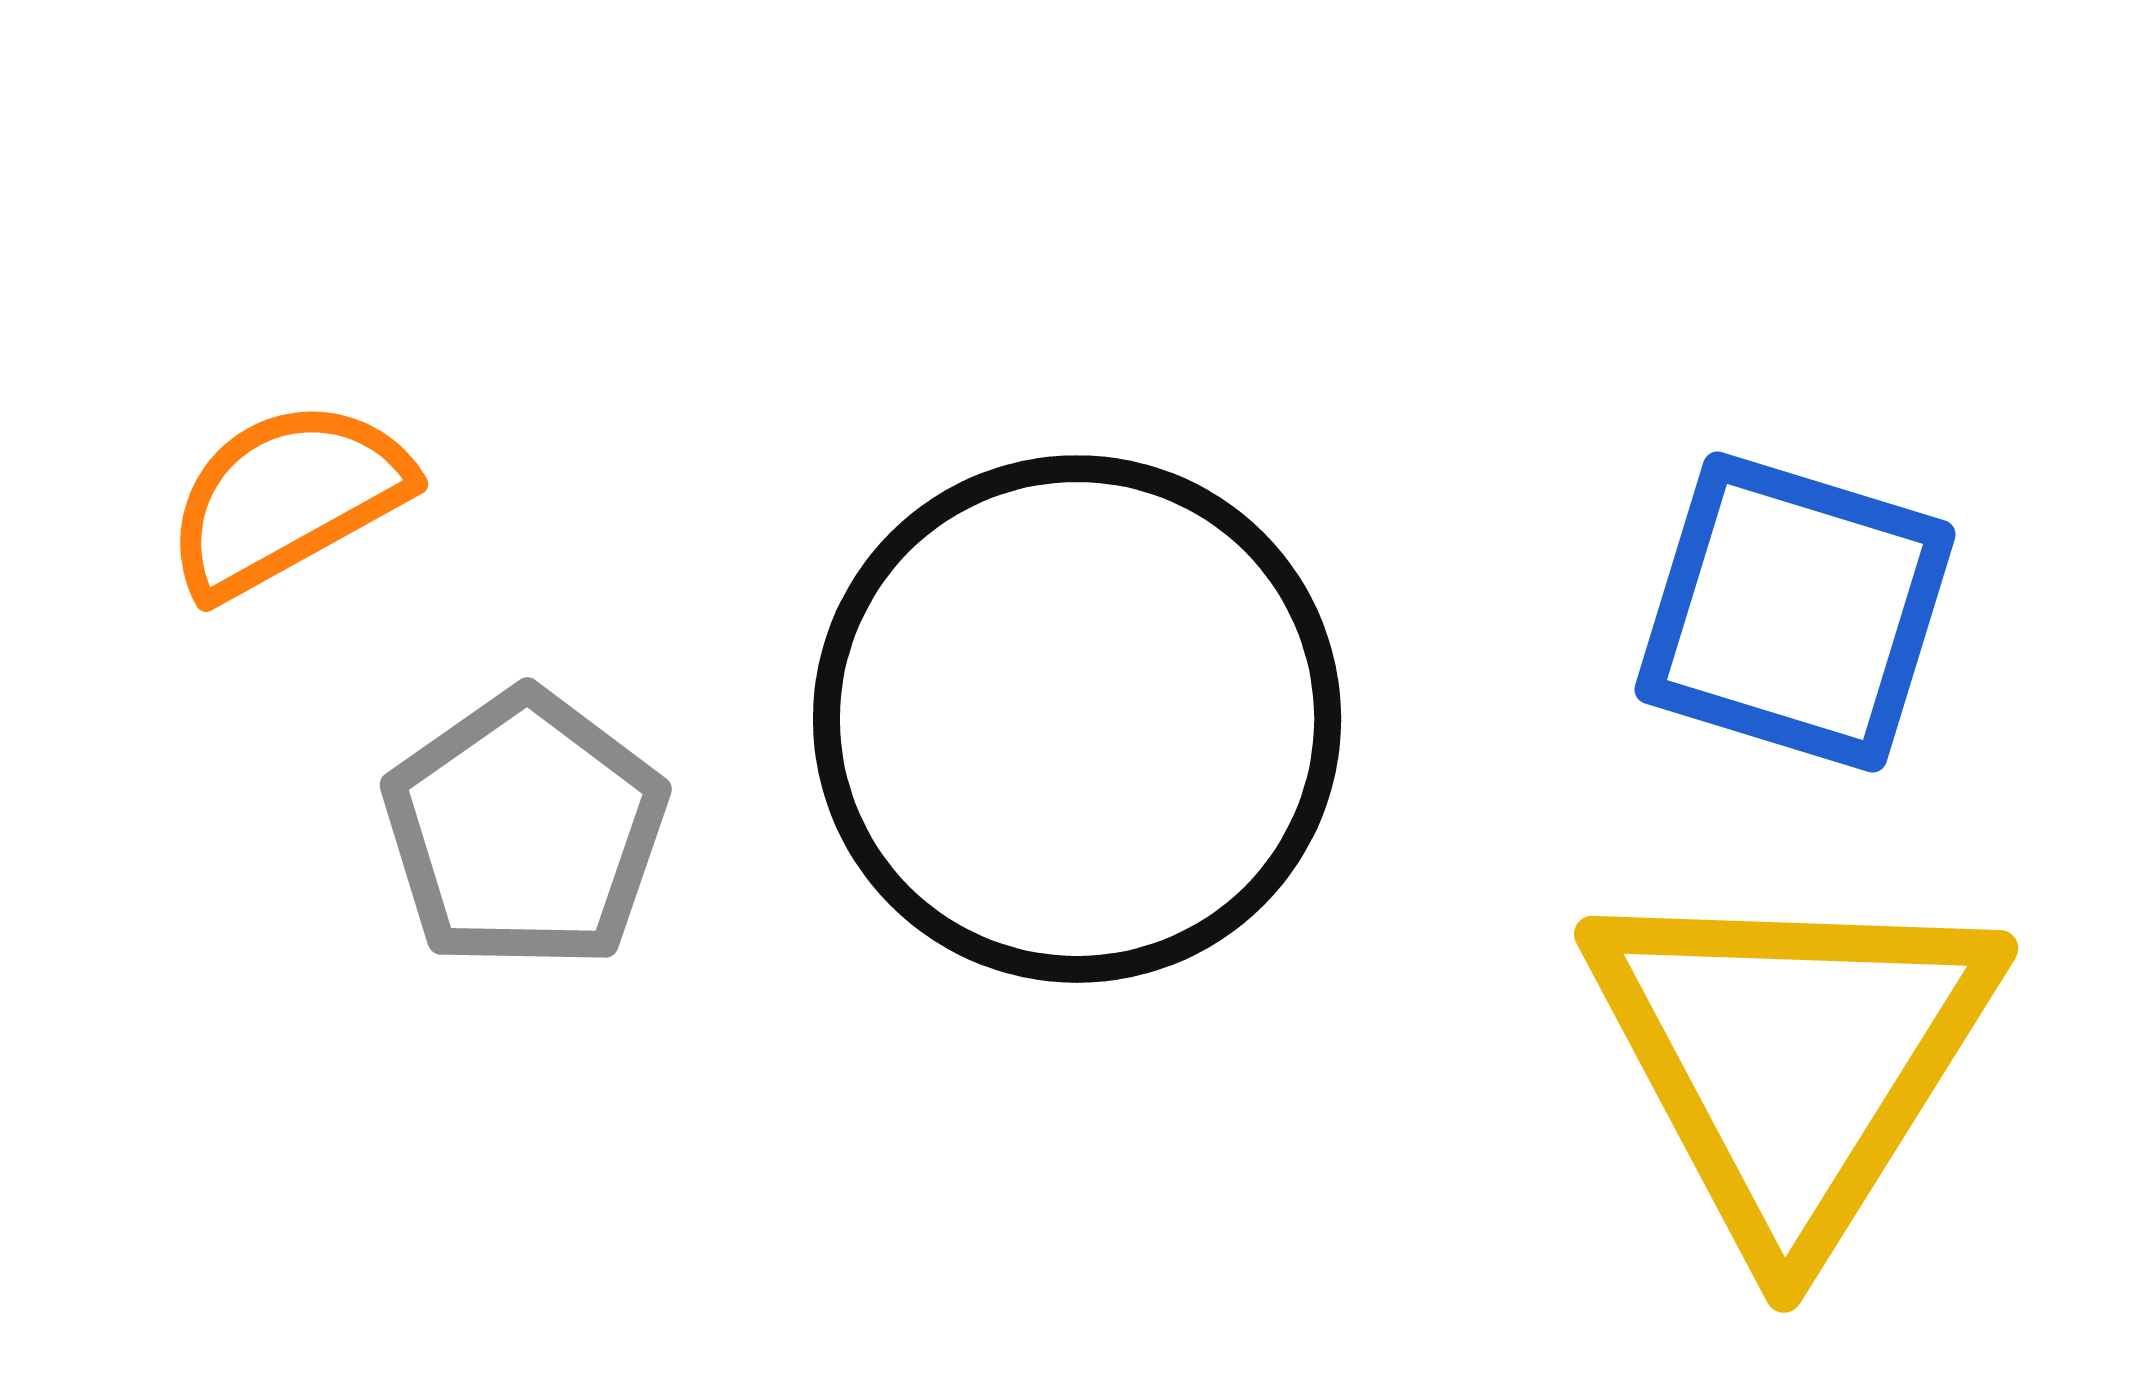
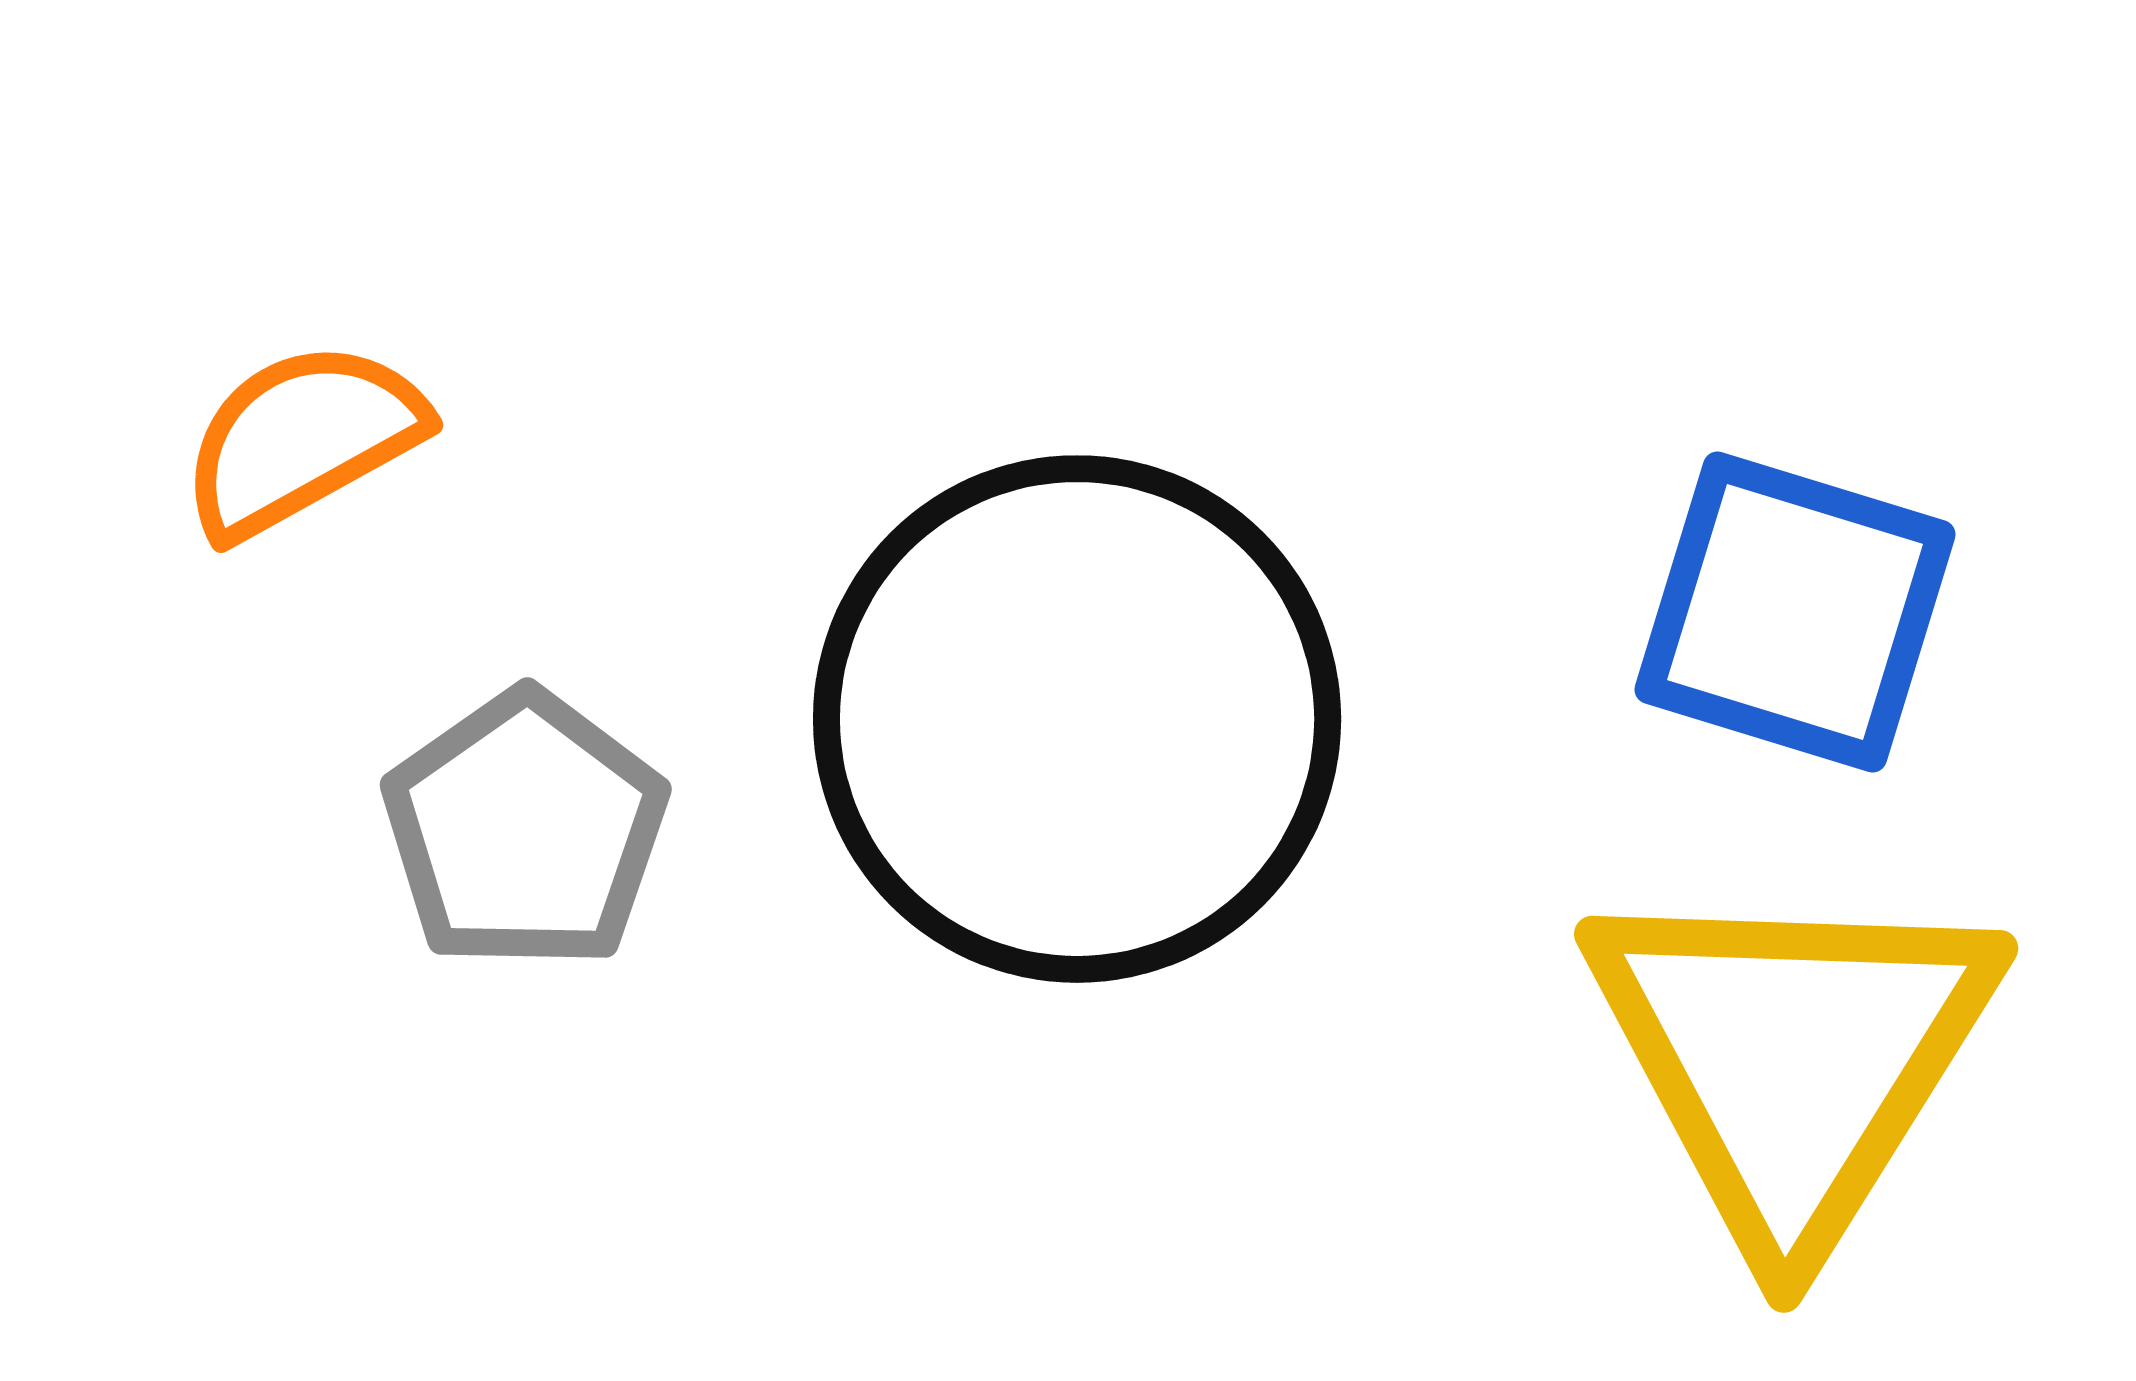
orange semicircle: moved 15 px right, 59 px up
